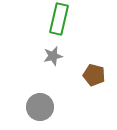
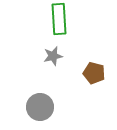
green rectangle: rotated 16 degrees counterclockwise
brown pentagon: moved 2 px up
